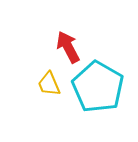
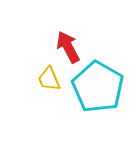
yellow trapezoid: moved 5 px up
